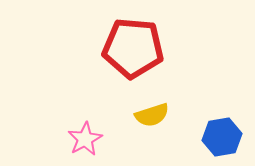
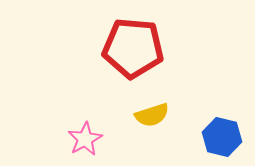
blue hexagon: rotated 24 degrees clockwise
